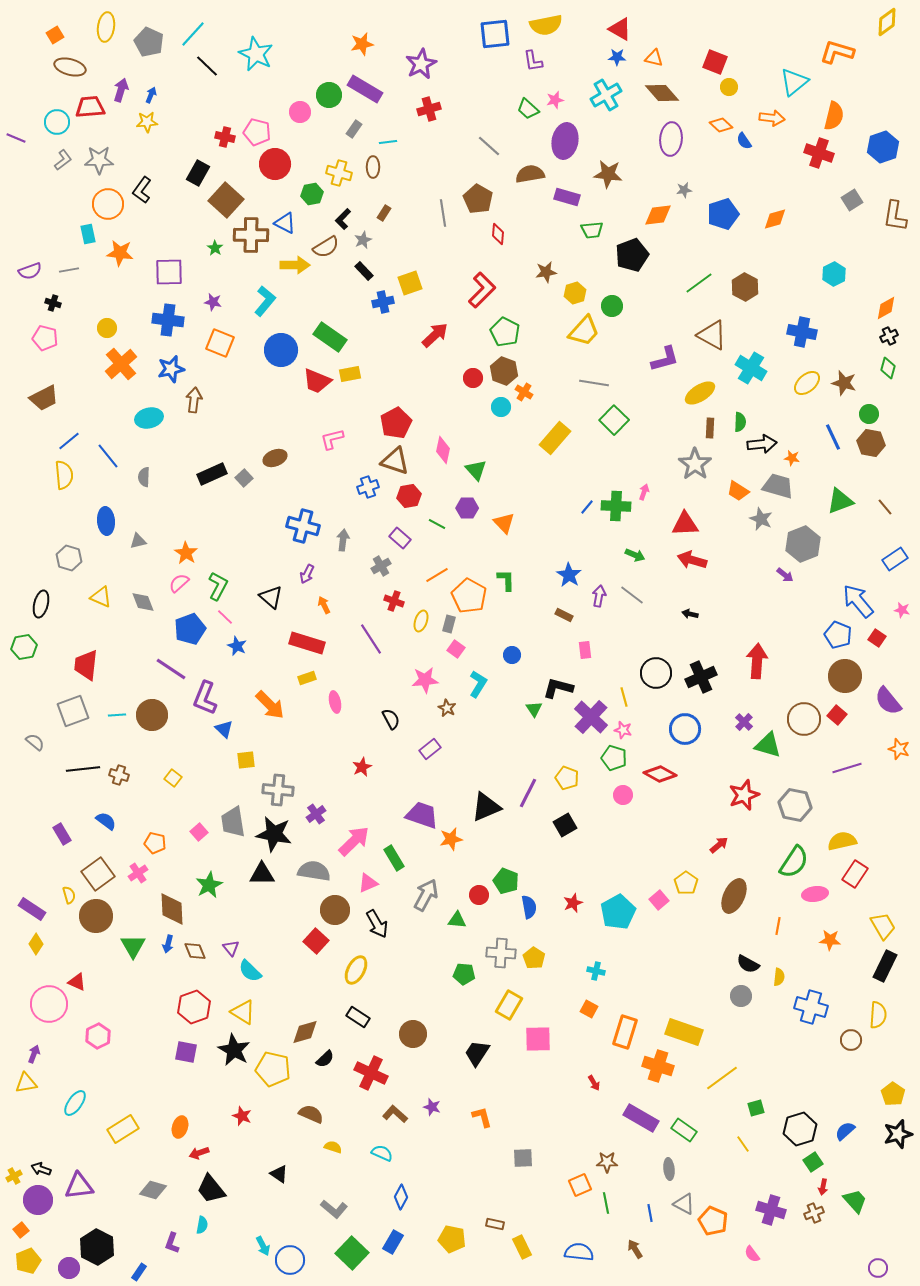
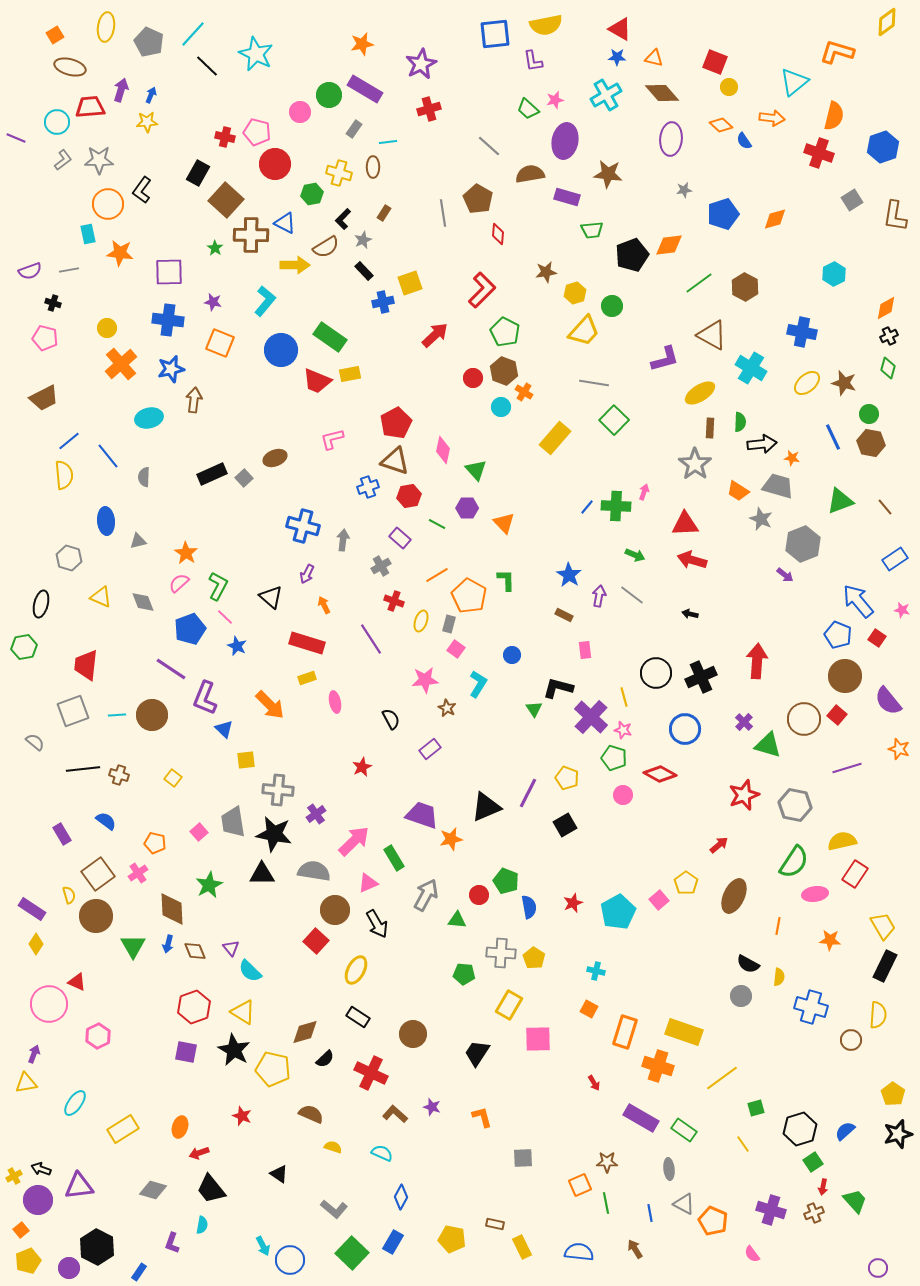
orange diamond at (658, 215): moved 11 px right, 30 px down
